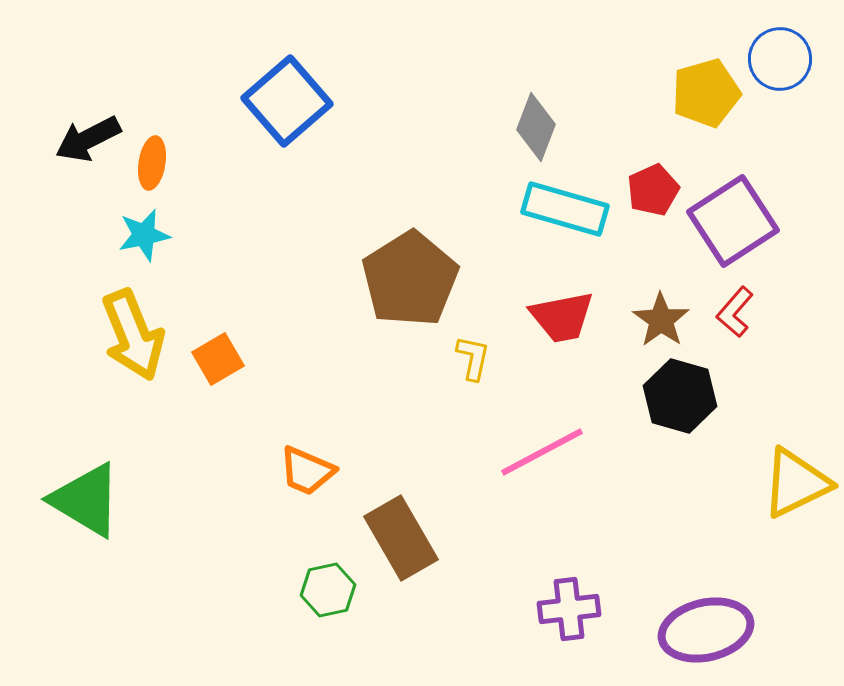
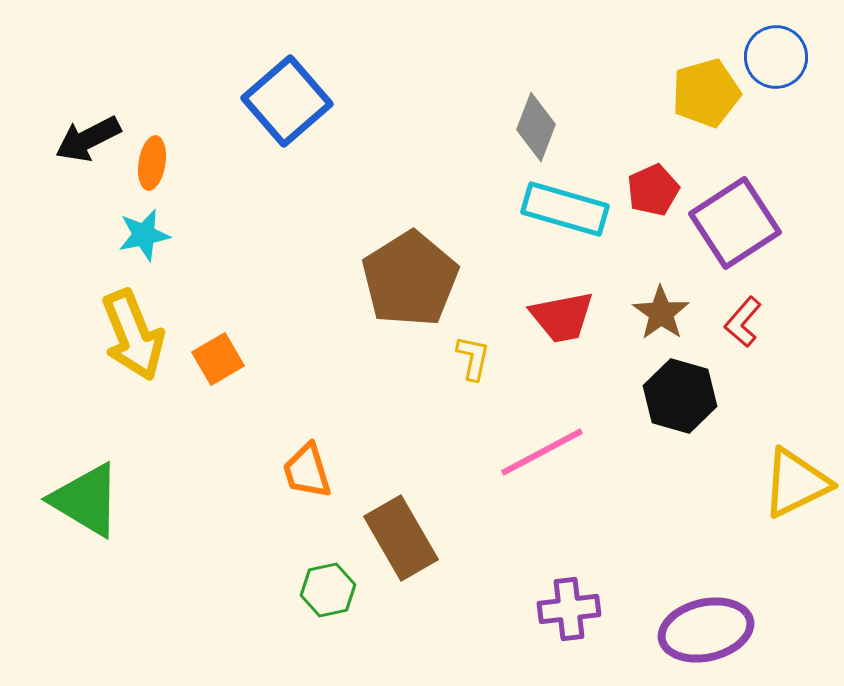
blue circle: moved 4 px left, 2 px up
purple square: moved 2 px right, 2 px down
red L-shape: moved 8 px right, 10 px down
brown star: moved 7 px up
orange trapezoid: rotated 50 degrees clockwise
